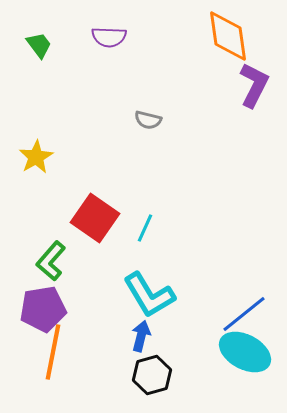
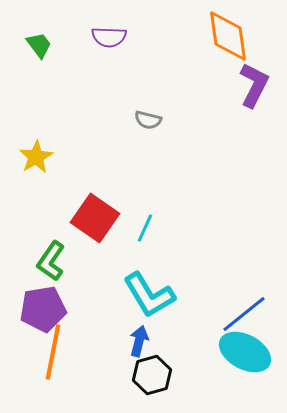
green L-shape: rotated 6 degrees counterclockwise
blue arrow: moved 2 px left, 5 px down
